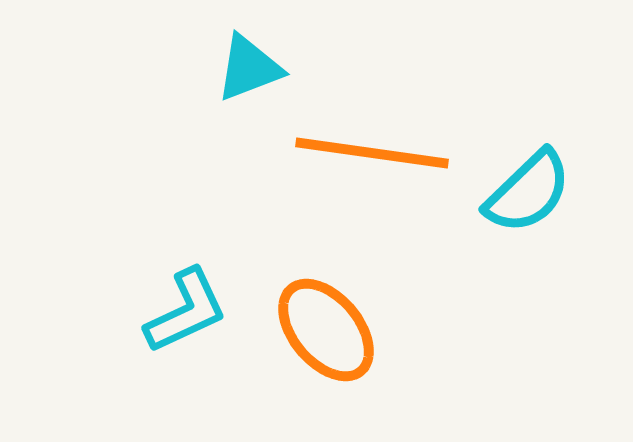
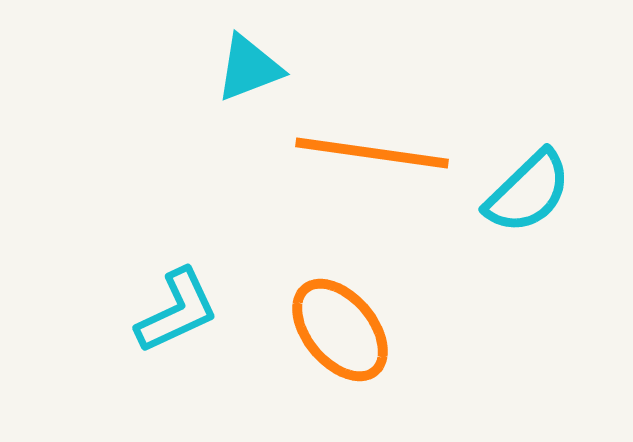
cyan L-shape: moved 9 px left
orange ellipse: moved 14 px right
